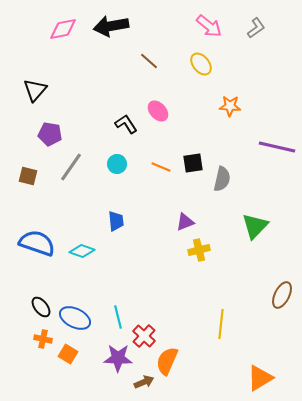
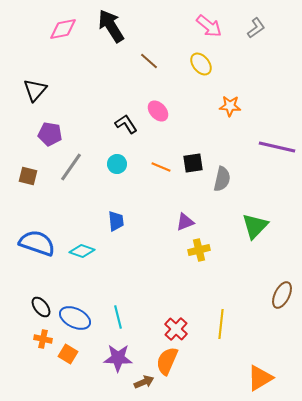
black arrow: rotated 68 degrees clockwise
red cross: moved 32 px right, 7 px up
